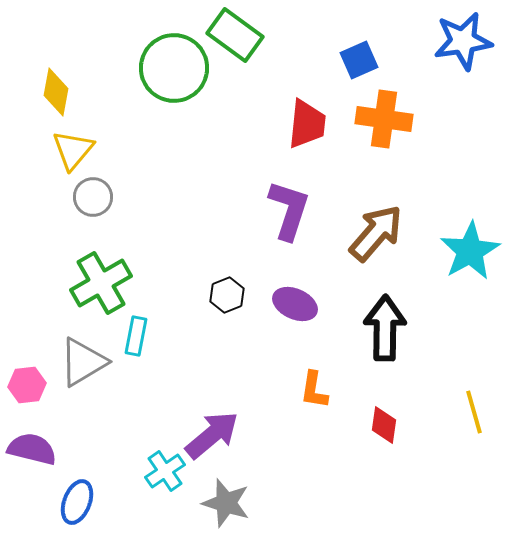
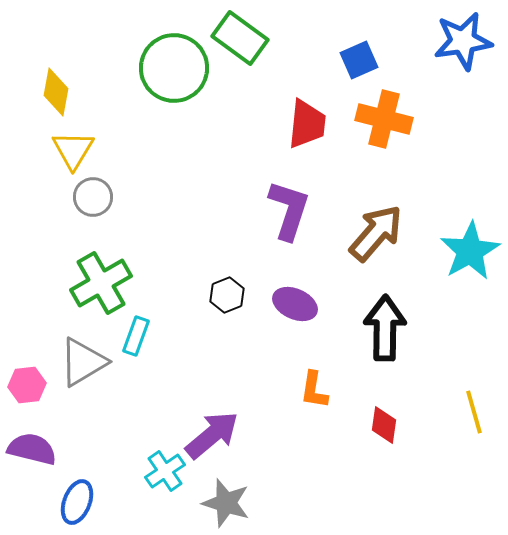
green rectangle: moved 5 px right, 3 px down
orange cross: rotated 6 degrees clockwise
yellow triangle: rotated 9 degrees counterclockwise
cyan rectangle: rotated 9 degrees clockwise
